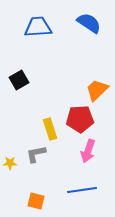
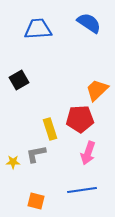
blue trapezoid: moved 2 px down
pink arrow: moved 2 px down
yellow star: moved 3 px right, 1 px up
